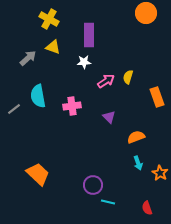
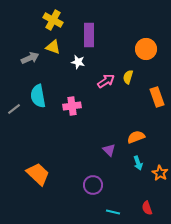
orange circle: moved 36 px down
yellow cross: moved 4 px right, 1 px down
gray arrow: moved 2 px right; rotated 18 degrees clockwise
white star: moved 6 px left; rotated 16 degrees clockwise
purple triangle: moved 33 px down
cyan line: moved 5 px right, 10 px down
